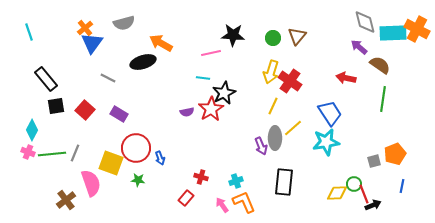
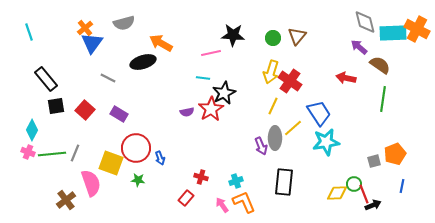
blue trapezoid at (330, 113): moved 11 px left
